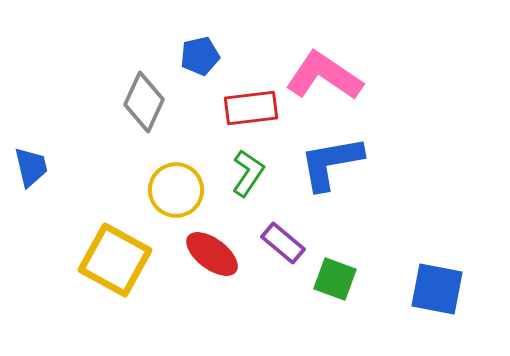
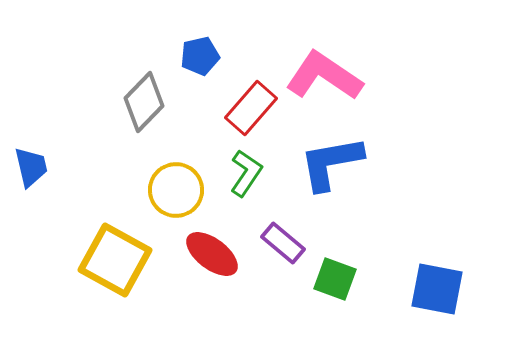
gray diamond: rotated 20 degrees clockwise
red rectangle: rotated 42 degrees counterclockwise
green L-shape: moved 2 px left
